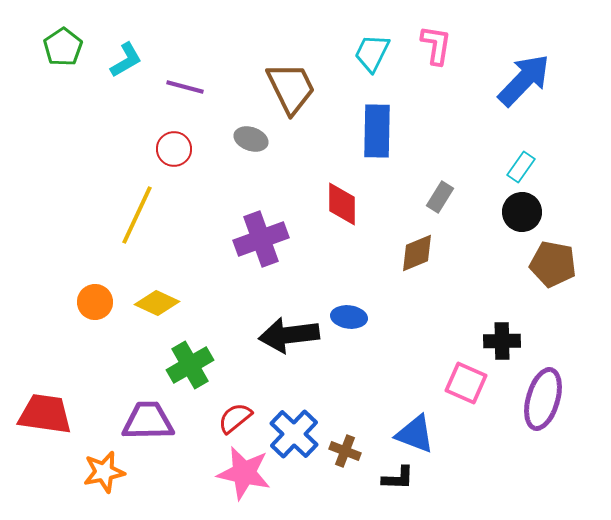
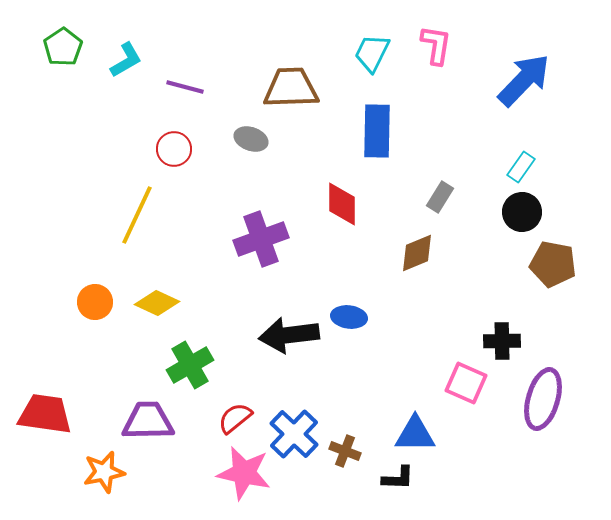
brown trapezoid: rotated 66 degrees counterclockwise
blue triangle: rotated 21 degrees counterclockwise
